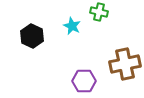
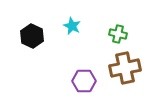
green cross: moved 19 px right, 22 px down
brown cross: moved 4 px down
